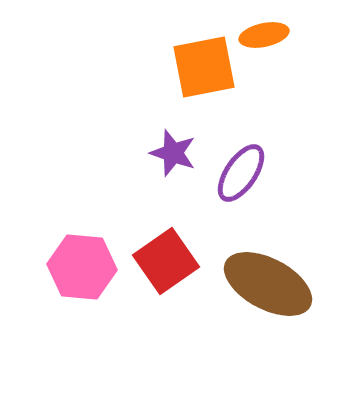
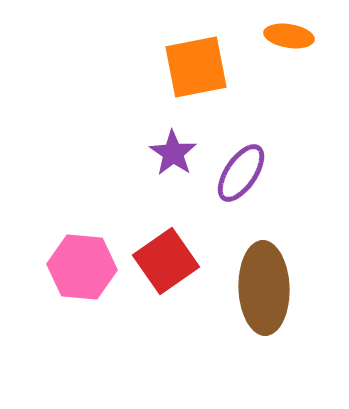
orange ellipse: moved 25 px right, 1 px down; rotated 21 degrees clockwise
orange square: moved 8 px left
purple star: rotated 15 degrees clockwise
brown ellipse: moved 4 px left, 4 px down; rotated 60 degrees clockwise
